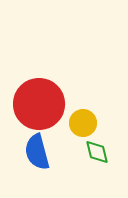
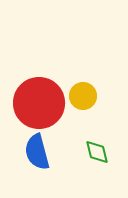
red circle: moved 1 px up
yellow circle: moved 27 px up
